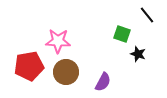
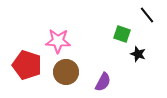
red pentagon: moved 2 px left, 1 px up; rotated 28 degrees clockwise
